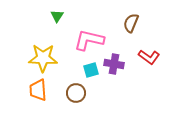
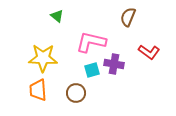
green triangle: rotated 24 degrees counterclockwise
brown semicircle: moved 3 px left, 6 px up
pink L-shape: moved 2 px right, 2 px down
red L-shape: moved 5 px up
cyan square: moved 1 px right
